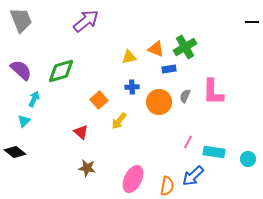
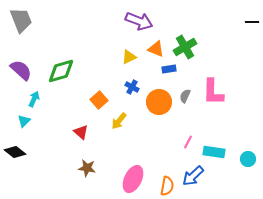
purple arrow: moved 53 px right; rotated 60 degrees clockwise
yellow triangle: rotated 14 degrees counterclockwise
blue cross: rotated 32 degrees clockwise
